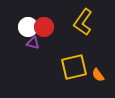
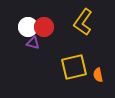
orange semicircle: rotated 24 degrees clockwise
